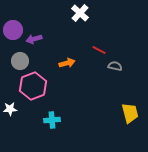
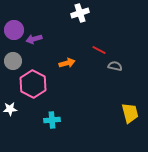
white cross: rotated 30 degrees clockwise
purple circle: moved 1 px right
gray circle: moved 7 px left
pink hexagon: moved 2 px up; rotated 12 degrees counterclockwise
